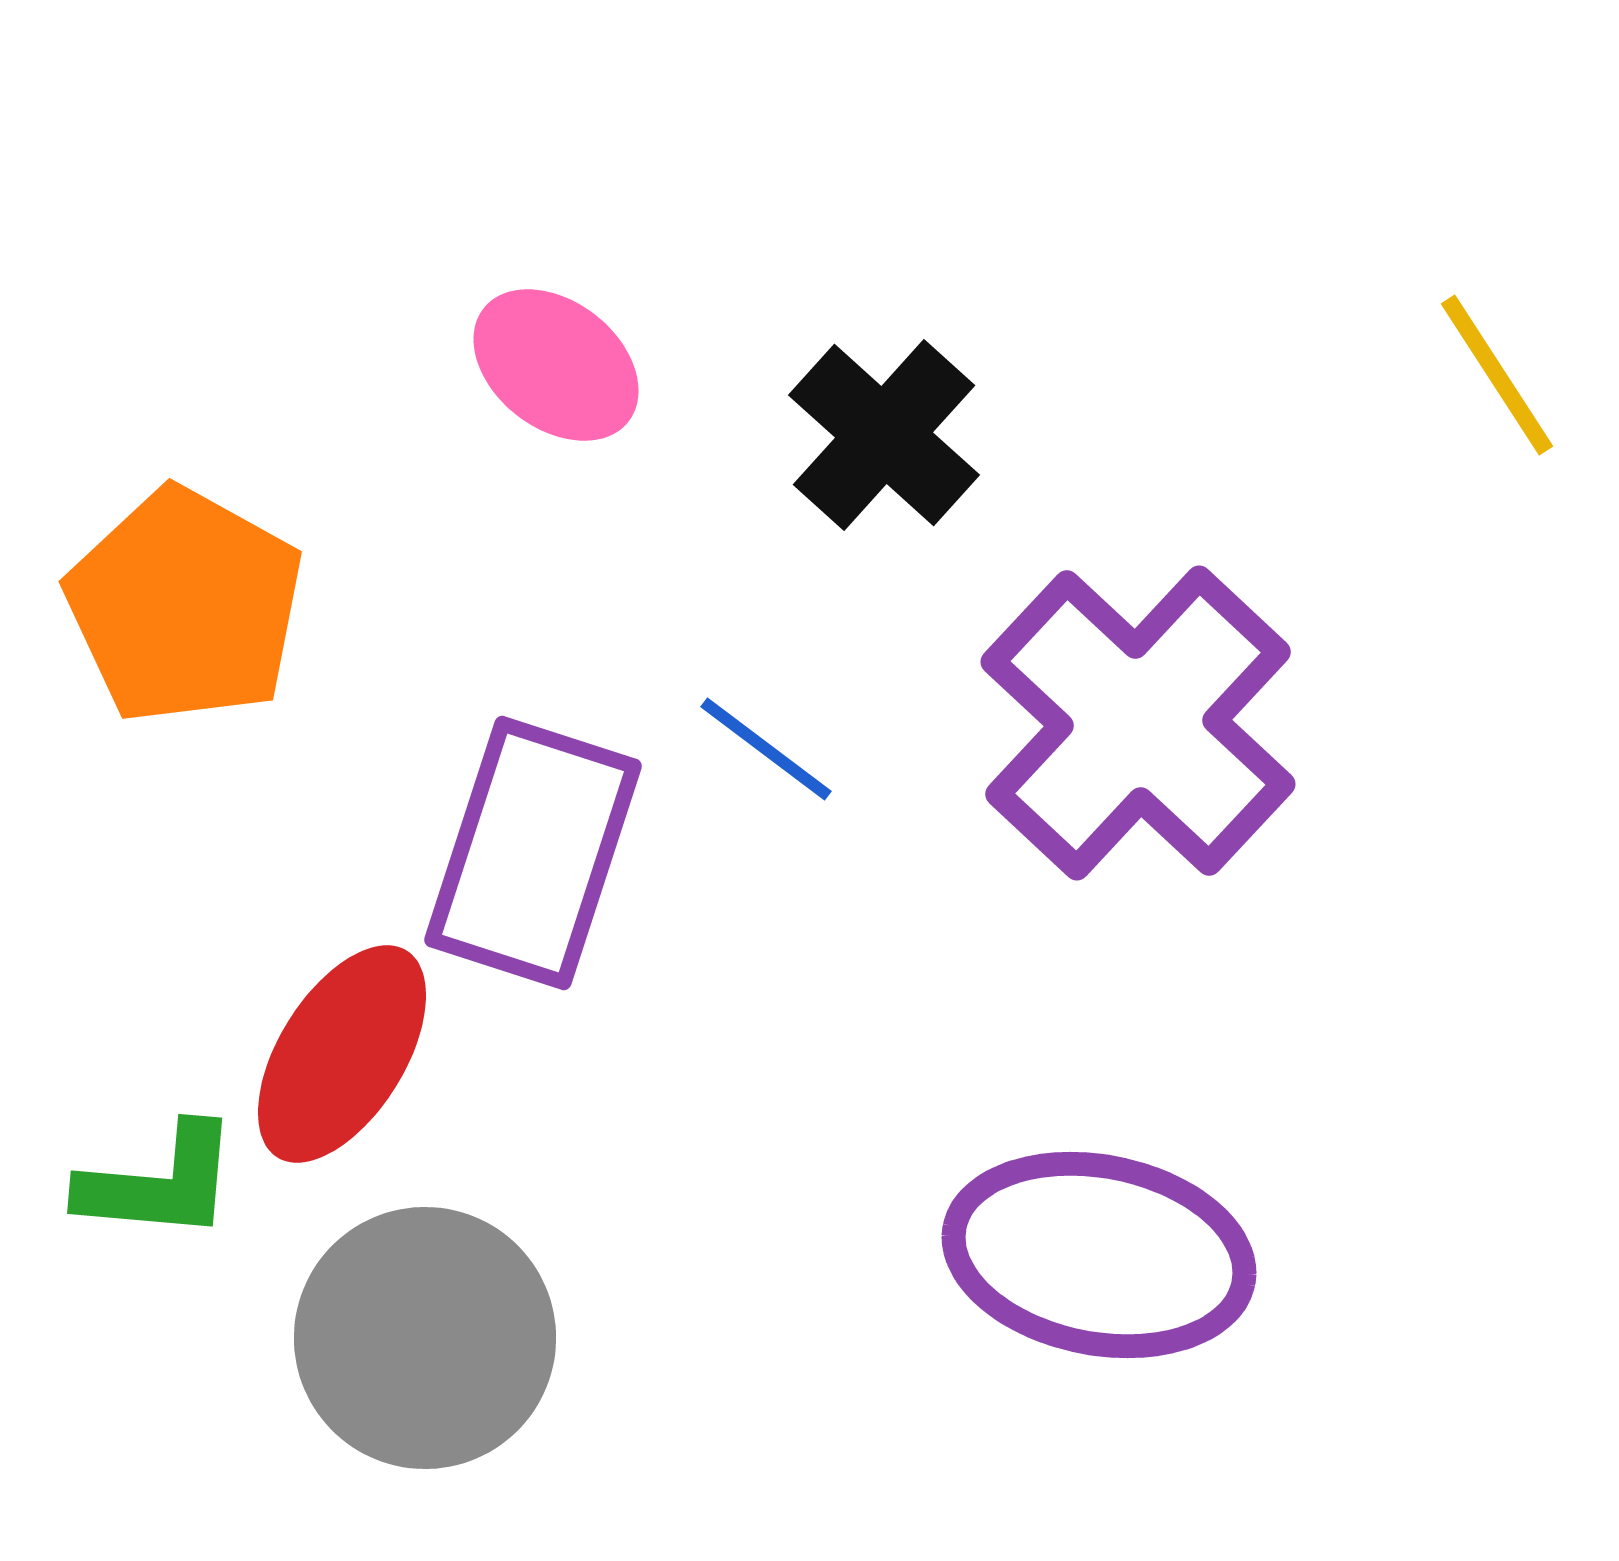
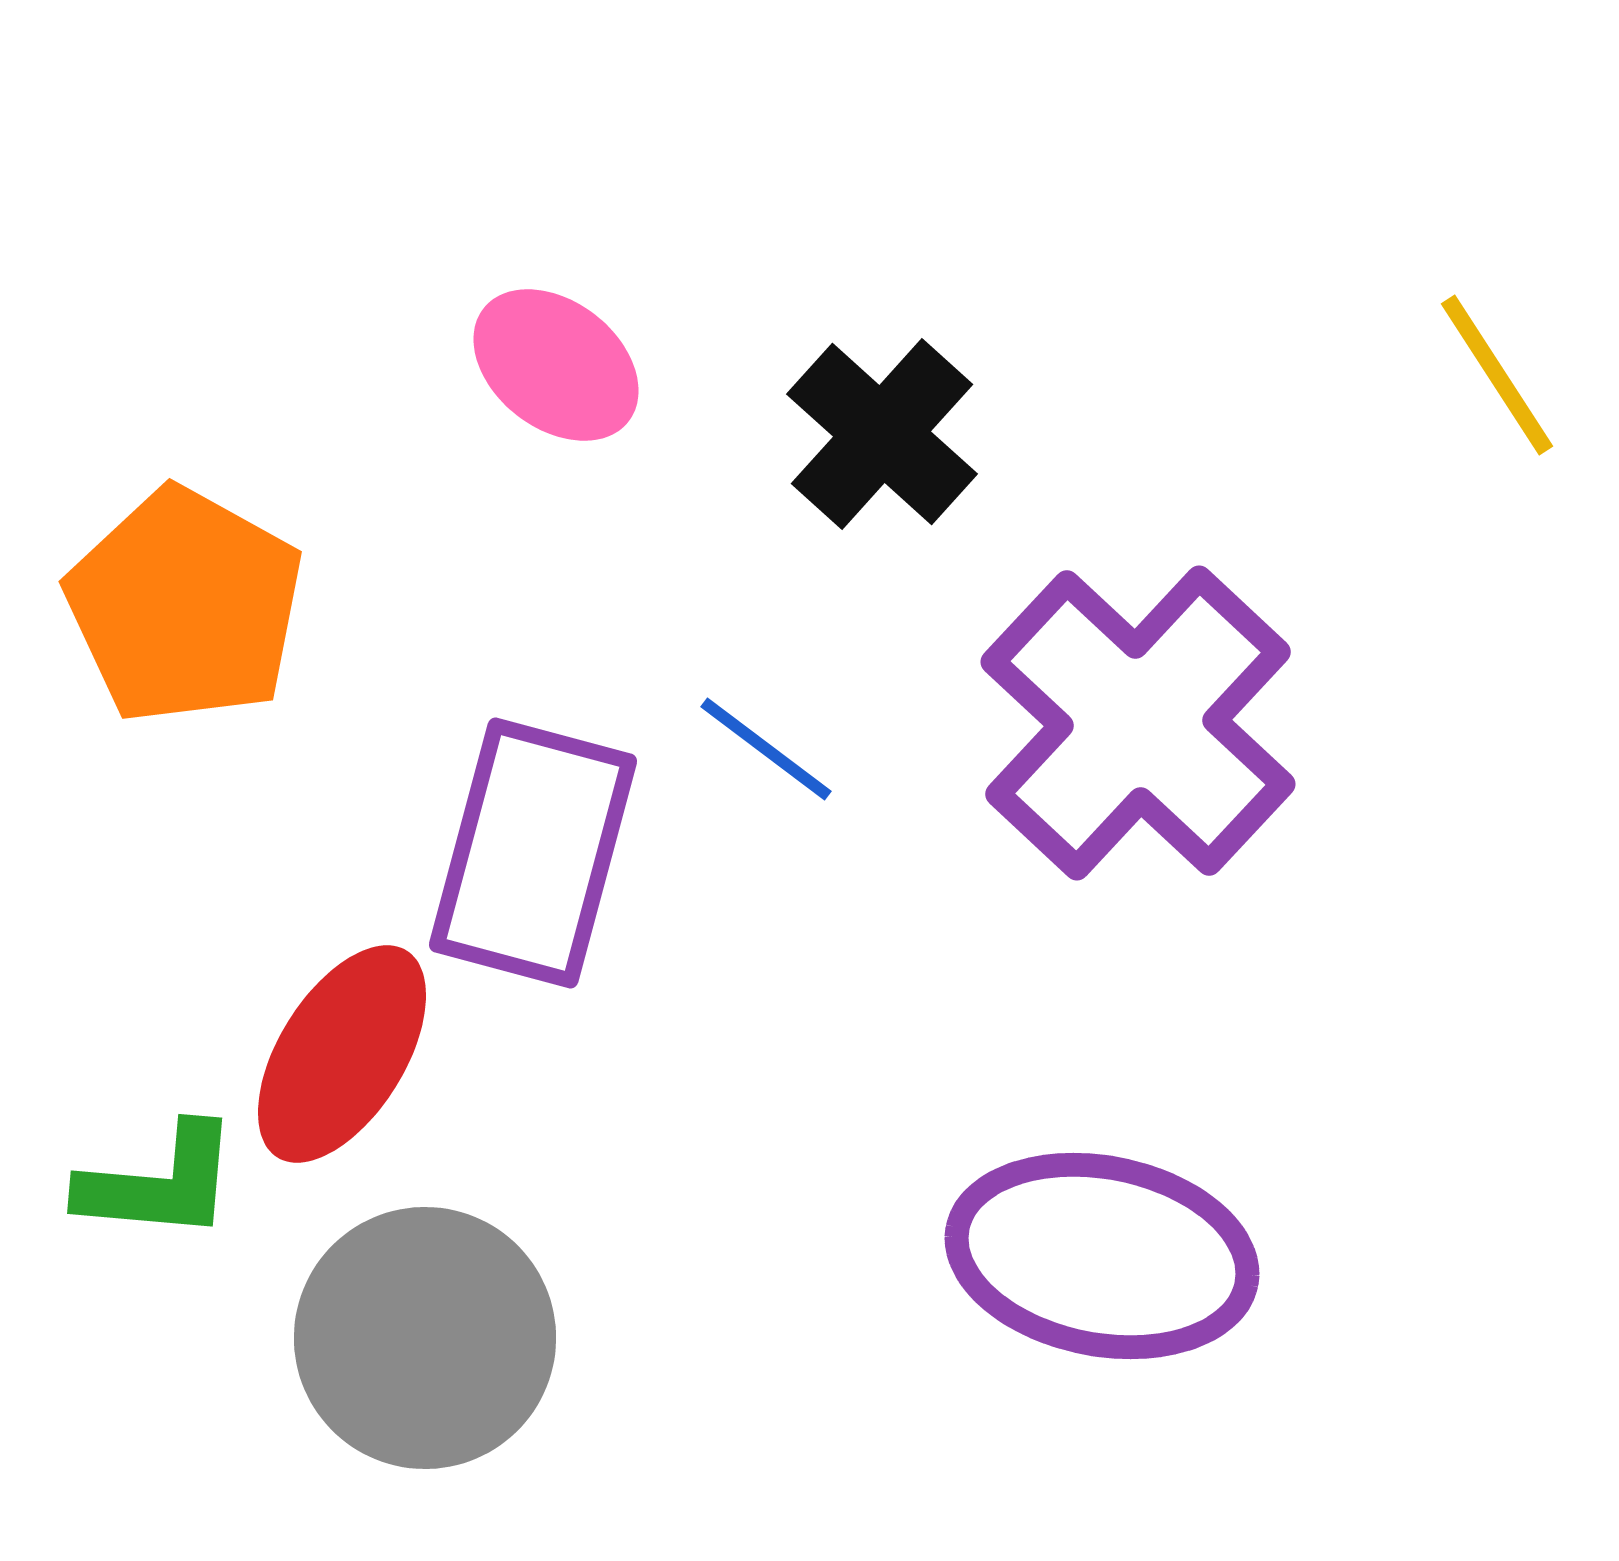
black cross: moved 2 px left, 1 px up
purple rectangle: rotated 3 degrees counterclockwise
purple ellipse: moved 3 px right, 1 px down
